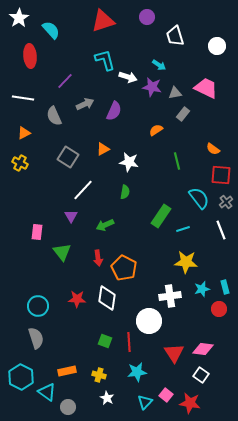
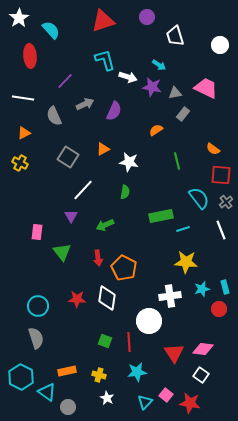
white circle at (217, 46): moved 3 px right, 1 px up
green rectangle at (161, 216): rotated 45 degrees clockwise
